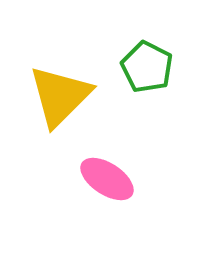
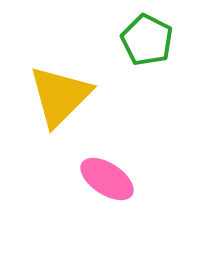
green pentagon: moved 27 px up
